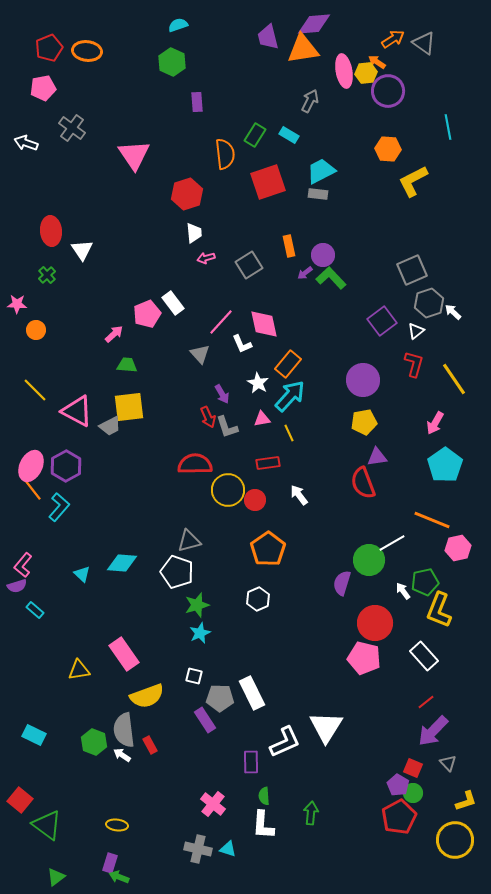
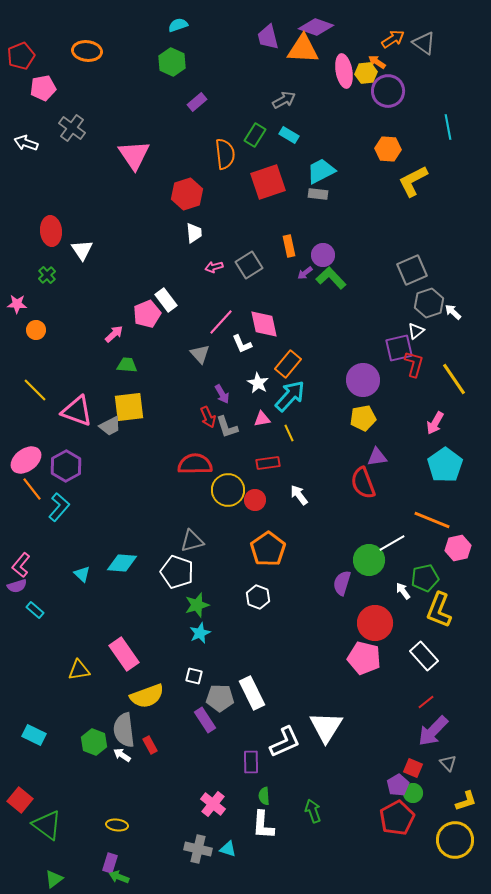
purple diamond at (314, 24): moved 2 px right, 3 px down; rotated 24 degrees clockwise
red pentagon at (49, 48): moved 28 px left, 8 px down
orange triangle at (303, 49): rotated 12 degrees clockwise
gray arrow at (310, 101): moved 26 px left, 1 px up; rotated 35 degrees clockwise
purple rectangle at (197, 102): rotated 54 degrees clockwise
pink arrow at (206, 258): moved 8 px right, 9 px down
white rectangle at (173, 303): moved 7 px left, 3 px up
purple square at (382, 321): moved 17 px right, 27 px down; rotated 24 degrees clockwise
pink triangle at (77, 411): rotated 8 degrees counterclockwise
yellow pentagon at (364, 422): moved 1 px left, 4 px up
pink ellipse at (31, 466): moved 5 px left, 6 px up; rotated 28 degrees clockwise
gray triangle at (189, 541): moved 3 px right
pink L-shape at (23, 565): moved 2 px left
green pentagon at (425, 582): moved 4 px up
white hexagon at (258, 599): moved 2 px up; rotated 15 degrees counterclockwise
purple pentagon at (398, 785): rotated 10 degrees clockwise
green arrow at (311, 813): moved 2 px right, 2 px up; rotated 25 degrees counterclockwise
red pentagon at (399, 817): moved 2 px left, 1 px down
green triangle at (56, 877): moved 2 px left, 2 px down
